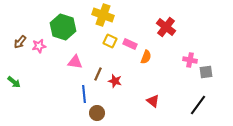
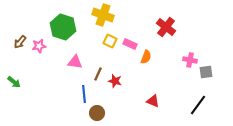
red triangle: rotated 16 degrees counterclockwise
